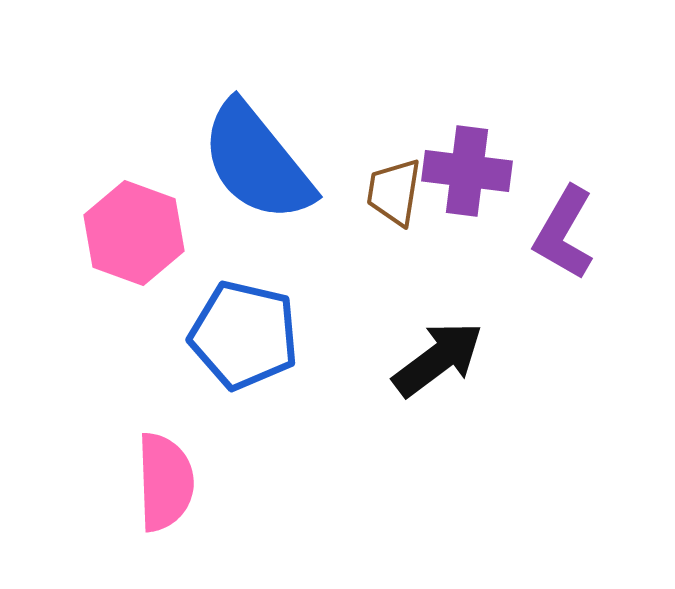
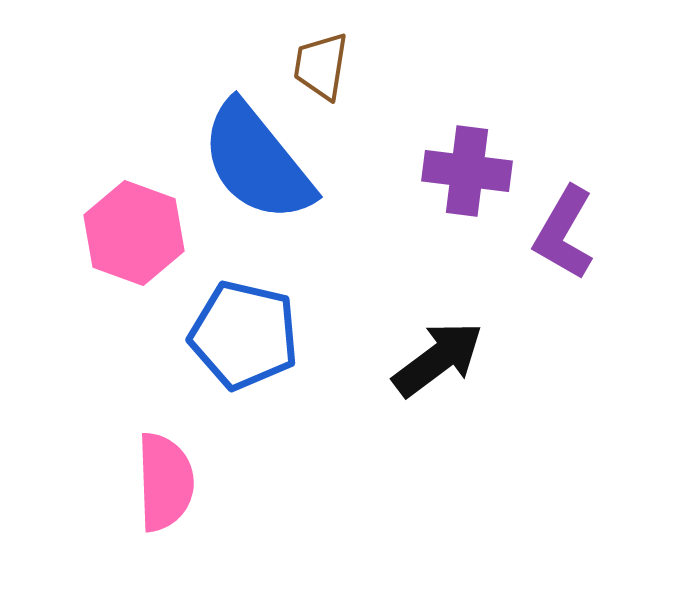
brown trapezoid: moved 73 px left, 126 px up
